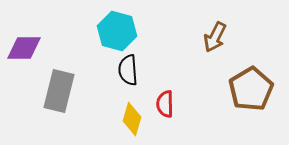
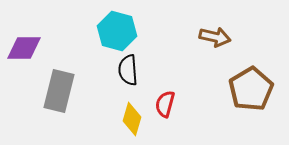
brown arrow: rotated 104 degrees counterclockwise
red semicircle: rotated 16 degrees clockwise
